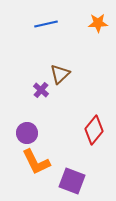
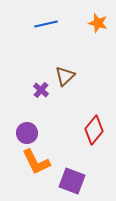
orange star: rotated 18 degrees clockwise
brown triangle: moved 5 px right, 2 px down
